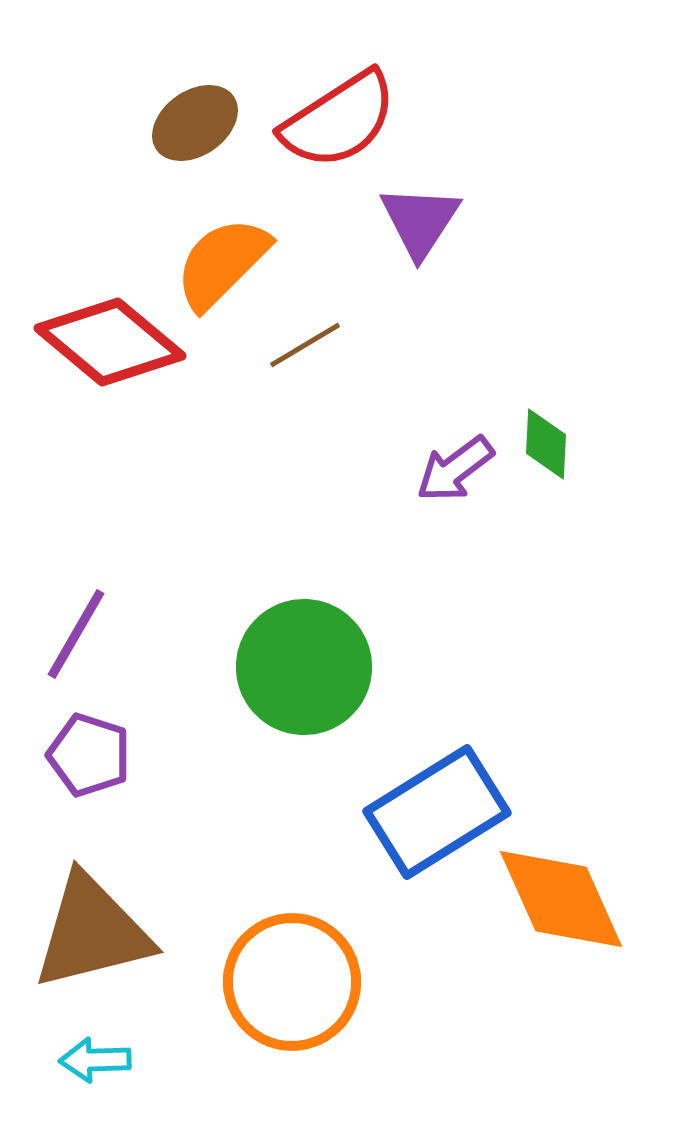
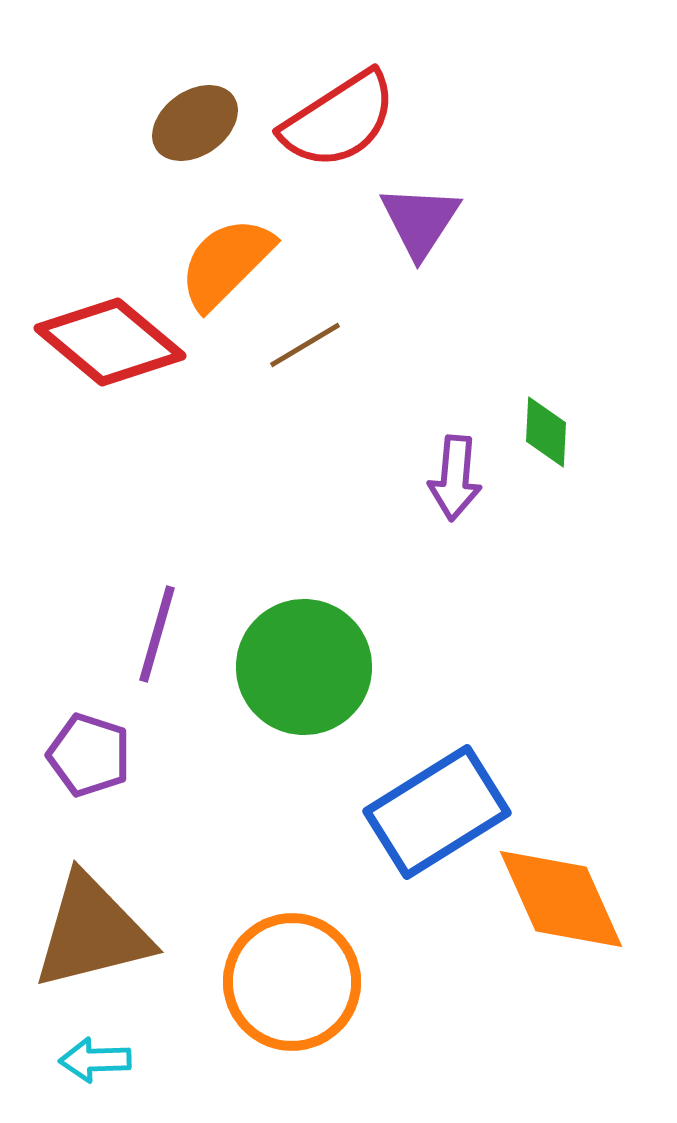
orange semicircle: moved 4 px right
green diamond: moved 12 px up
purple arrow: moved 9 px down; rotated 48 degrees counterclockwise
purple line: moved 81 px right; rotated 14 degrees counterclockwise
